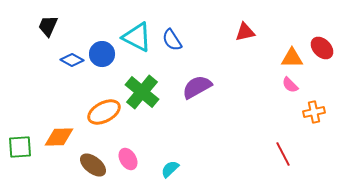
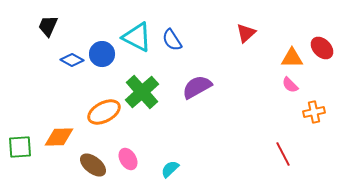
red triangle: moved 1 px right, 1 px down; rotated 30 degrees counterclockwise
green cross: rotated 8 degrees clockwise
